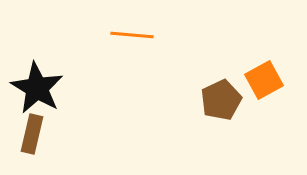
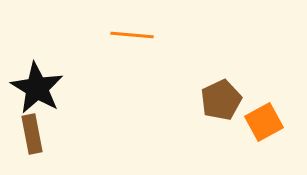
orange square: moved 42 px down
brown rectangle: rotated 24 degrees counterclockwise
